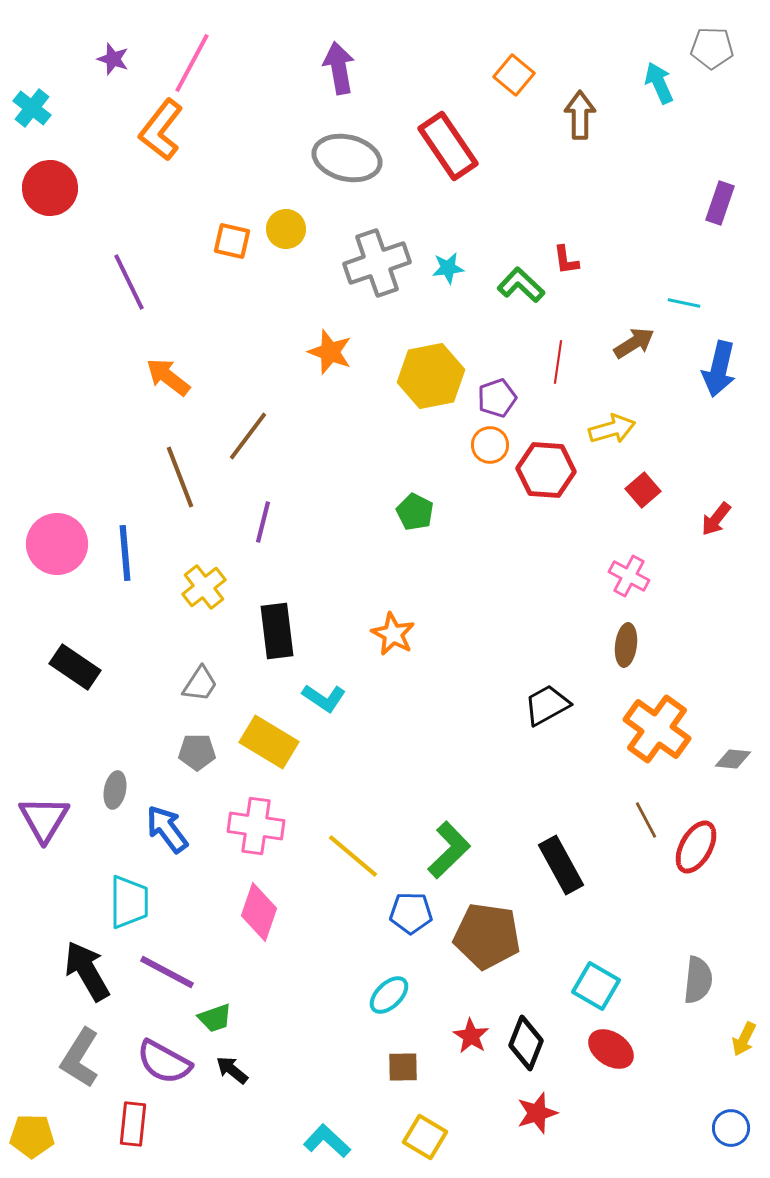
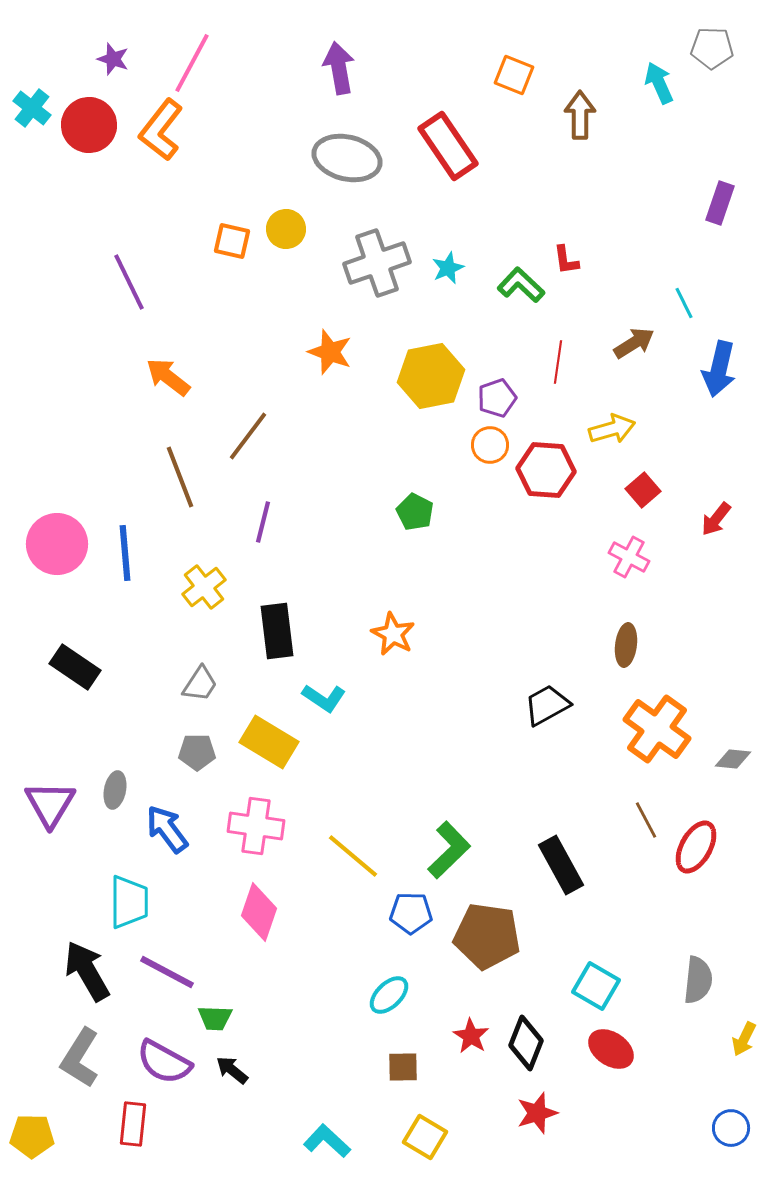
orange square at (514, 75): rotated 18 degrees counterclockwise
red circle at (50, 188): moved 39 px right, 63 px up
cyan star at (448, 268): rotated 16 degrees counterclockwise
cyan line at (684, 303): rotated 52 degrees clockwise
pink cross at (629, 576): moved 19 px up
purple triangle at (44, 819): moved 6 px right, 15 px up
green trapezoid at (215, 1018): rotated 21 degrees clockwise
